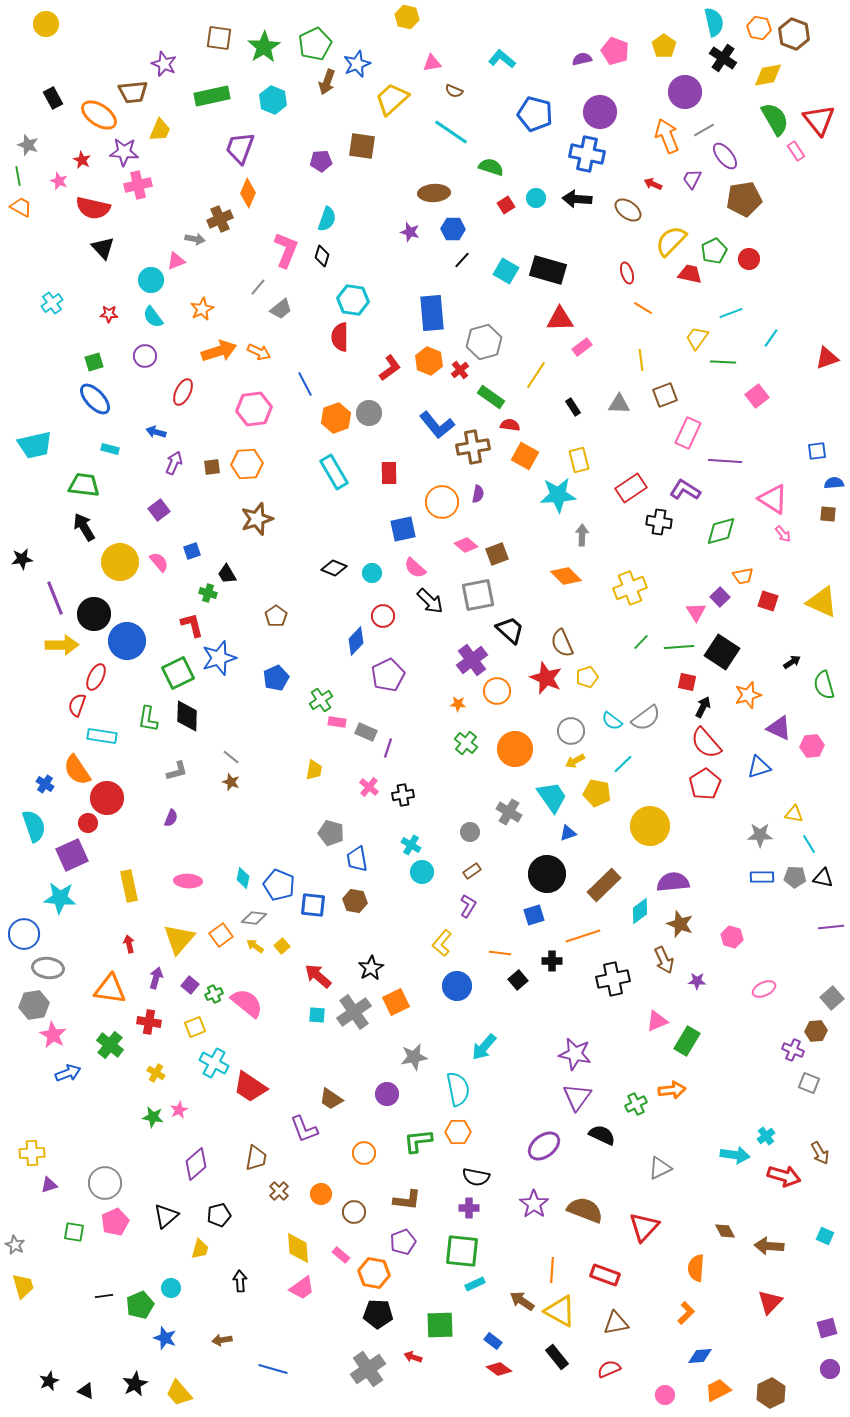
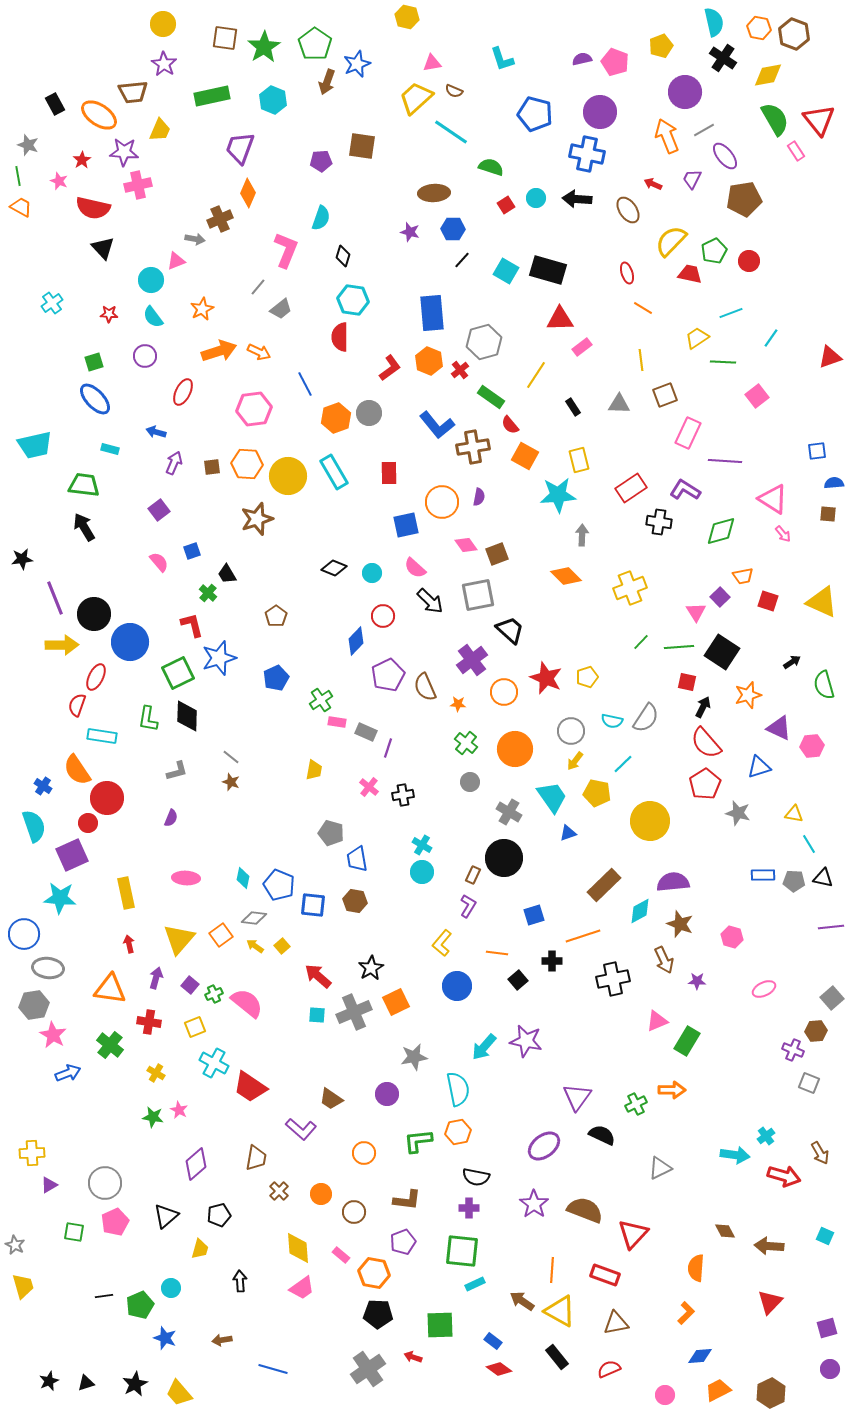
yellow circle at (46, 24): moved 117 px right
brown square at (219, 38): moved 6 px right
green pentagon at (315, 44): rotated 12 degrees counterclockwise
yellow pentagon at (664, 46): moved 3 px left; rotated 15 degrees clockwise
pink pentagon at (615, 51): moved 11 px down
cyan L-shape at (502, 59): rotated 148 degrees counterclockwise
purple star at (164, 64): rotated 10 degrees clockwise
black rectangle at (53, 98): moved 2 px right, 6 px down
yellow trapezoid at (392, 99): moved 24 px right, 1 px up
red star at (82, 160): rotated 12 degrees clockwise
brown ellipse at (628, 210): rotated 20 degrees clockwise
cyan semicircle at (327, 219): moved 6 px left, 1 px up
black diamond at (322, 256): moved 21 px right
red circle at (749, 259): moved 2 px down
yellow trapezoid at (697, 338): rotated 20 degrees clockwise
red triangle at (827, 358): moved 3 px right, 1 px up
red semicircle at (510, 425): rotated 138 degrees counterclockwise
orange hexagon at (247, 464): rotated 8 degrees clockwise
purple semicircle at (478, 494): moved 1 px right, 3 px down
blue square at (403, 529): moved 3 px right, 4 px up
pink diamond at (466, 545): rotated 15 degrees clockwise
yellow circle at (120, 562): moved 168 px right, 86 px up
green cross at (208, 593): rotated 24 degrees clockwise
blue circle at (127, 641): moved 3 px right, 1 px down
brown semicircle at (562, 643): moved 137 px left, 44 px down
orange circle at (497, 691): moved 7 px right, 1 px down
gray semicircle at (646, 718): rotated 20 degrees counterclockwise
cyan semicircle at (612, 721): rotated 25 degrees counterclockwise
yellow arrow at (575, 761): rotated 24 degrees counterclockwise
blue cross at (45, 784): moved 2 px left, 2 px down
yellow circle at (650, 826): moved 5 px up
gray circle at (470, 832): moved 50 px up
gray star at (760, 835): moved 22 px left, 22 px up; rotated 15 degrees clockwise
cyan cross at (411, 845): moved 11 px right
brown rectangle at (472, 871): moved 1 px right, 4 px down; rotated 30 degrees counterclockwise
black circle at (547, 874): moved 43 px left, 16 px up
blue rectangle at (762, 877): moved 1 px right, 2 px up
gray pentagon at (795, 877): moved 1 px left, 4 px down
pink ellipse at (188, 881): moved 2 px left, 3 px up
yellow rectangle at (129, 886): moved 3 px left, 7 px down
cyan diamond at (640, 911): rotated 8 degrees clockwise
orange line at (500, 953): moved 3 px left
gray cross at (354, 1012): rotated 12 degrees clockwise
purple star at (575, 1054): moved 49 px left, 13 px up
orange arrow at (672, 1090): rotated 8 degrees clockwise
pink star at (179, 1110): rotated 18 degrees counterclockwise
purple L-shape at (304, 1129): moved 3 px left; rotated 28 degrees counterclockwise
orange hexagon at (458, 1132): rotated 10 degrees counterclockwise
purple triangle at (49, 1185): rotated 12 degrees counterclockwise
red triangle at (644, 1227): moved 11 px left, 7 px down
black triangle at (86, 1391): moved 8 px up; rotated 42 degrees counterclockwise
